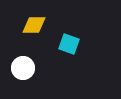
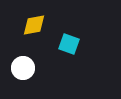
yellow diamond: rotated 10 degrees counterclockwise
